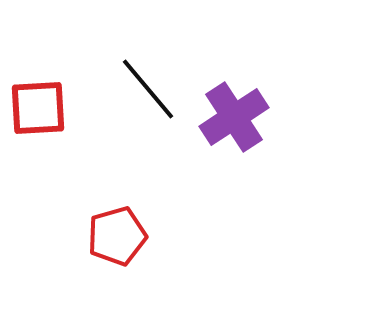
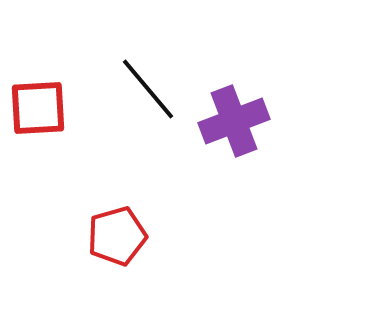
purple cross: moved 4 px down; rotated 12 degrees clockwise
